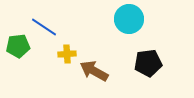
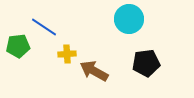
black pentagon: moved 2 px left
